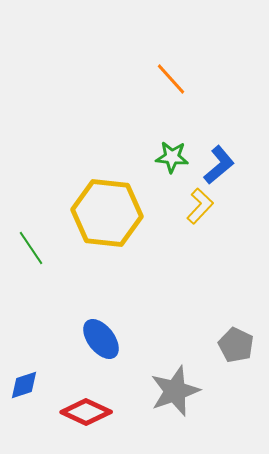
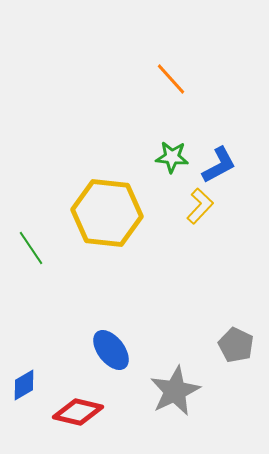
blue L-shape: rotated 12 degrees clockwise
blue ellipse: moved 10 px right, 11 px down
blue diamond: rotated 12 degrees counterclockwise
gray star: rotated 6 degrees counterclockwise
red diamond: moved 8 px left; rotated 12 degrees counterclockwise
